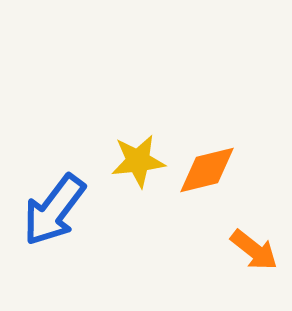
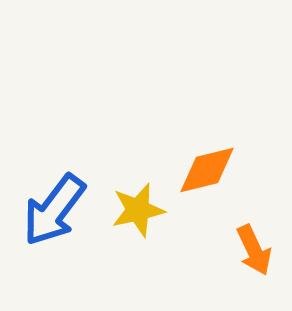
yellow star: moved 49 px down; rotated 6 degrees counterclockwise
orange arrow: rotated 27 degrees clockwise
